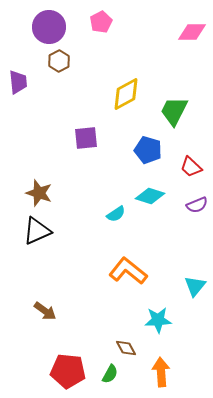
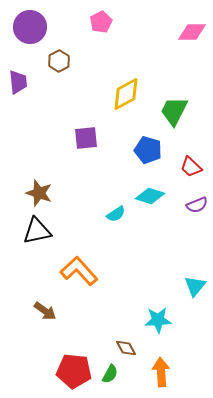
purple circle: moved 19 px left
black triangle: rotated 12 degrees clockwise
orange L-shape: moved 49 px left; rotated 9 degrees clockwise
red pentagon: moved 6 px right
